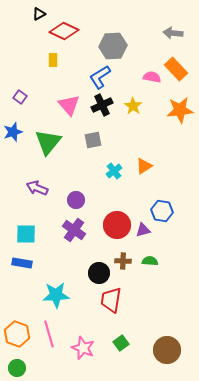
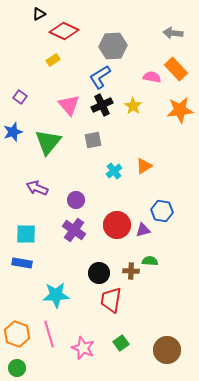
yellow rectangle: rotated 56 degrees clockwise
brown cross: moved 8 px right, 10 px down
